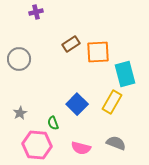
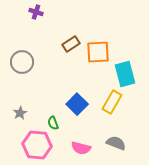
purple cross: rotated 32 degrees clockwise
gray circle: moved 3 px right, 3 px down
